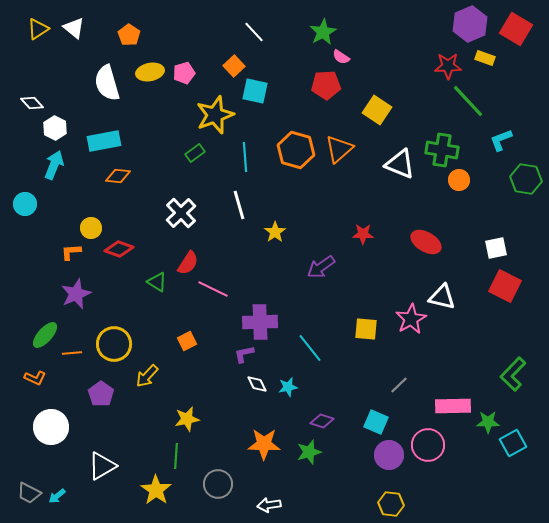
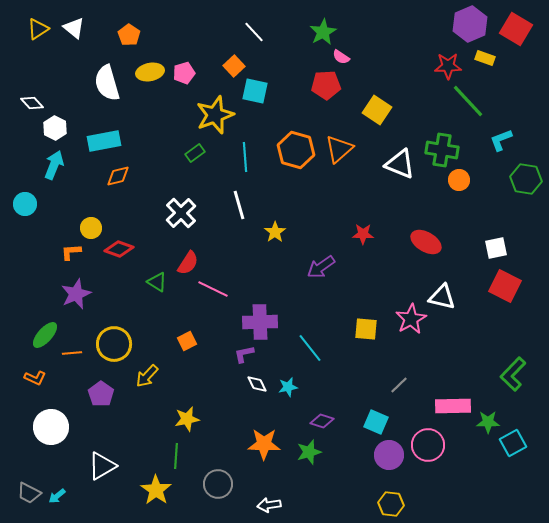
orange diamond at (118, 176): rotated 20 degrees counterclockwise
